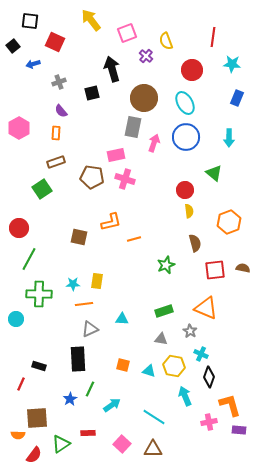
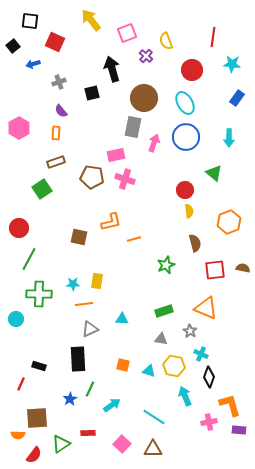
blue rectangle at (237, 98): rotated 14 degrees clockwise
